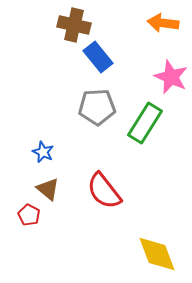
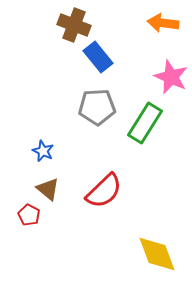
brown cross: rotated 8 degrees clockwise
blue star: moved 1 px up
red semicircle: rotated 96 degrees counterclockwise
